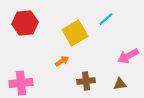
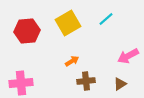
red hexagon: moved 2 px right, 8 px down
yellow square: moved 7 px left, 10 px up
orange arrow: moved 10 px right
brown triangle: rotated 24 degrees counterclockwise
